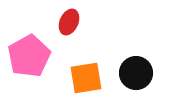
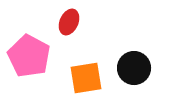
pink pentagon: rotated 15 degrees counterclockwise
black circle: moved 2 px left, 5 px up
